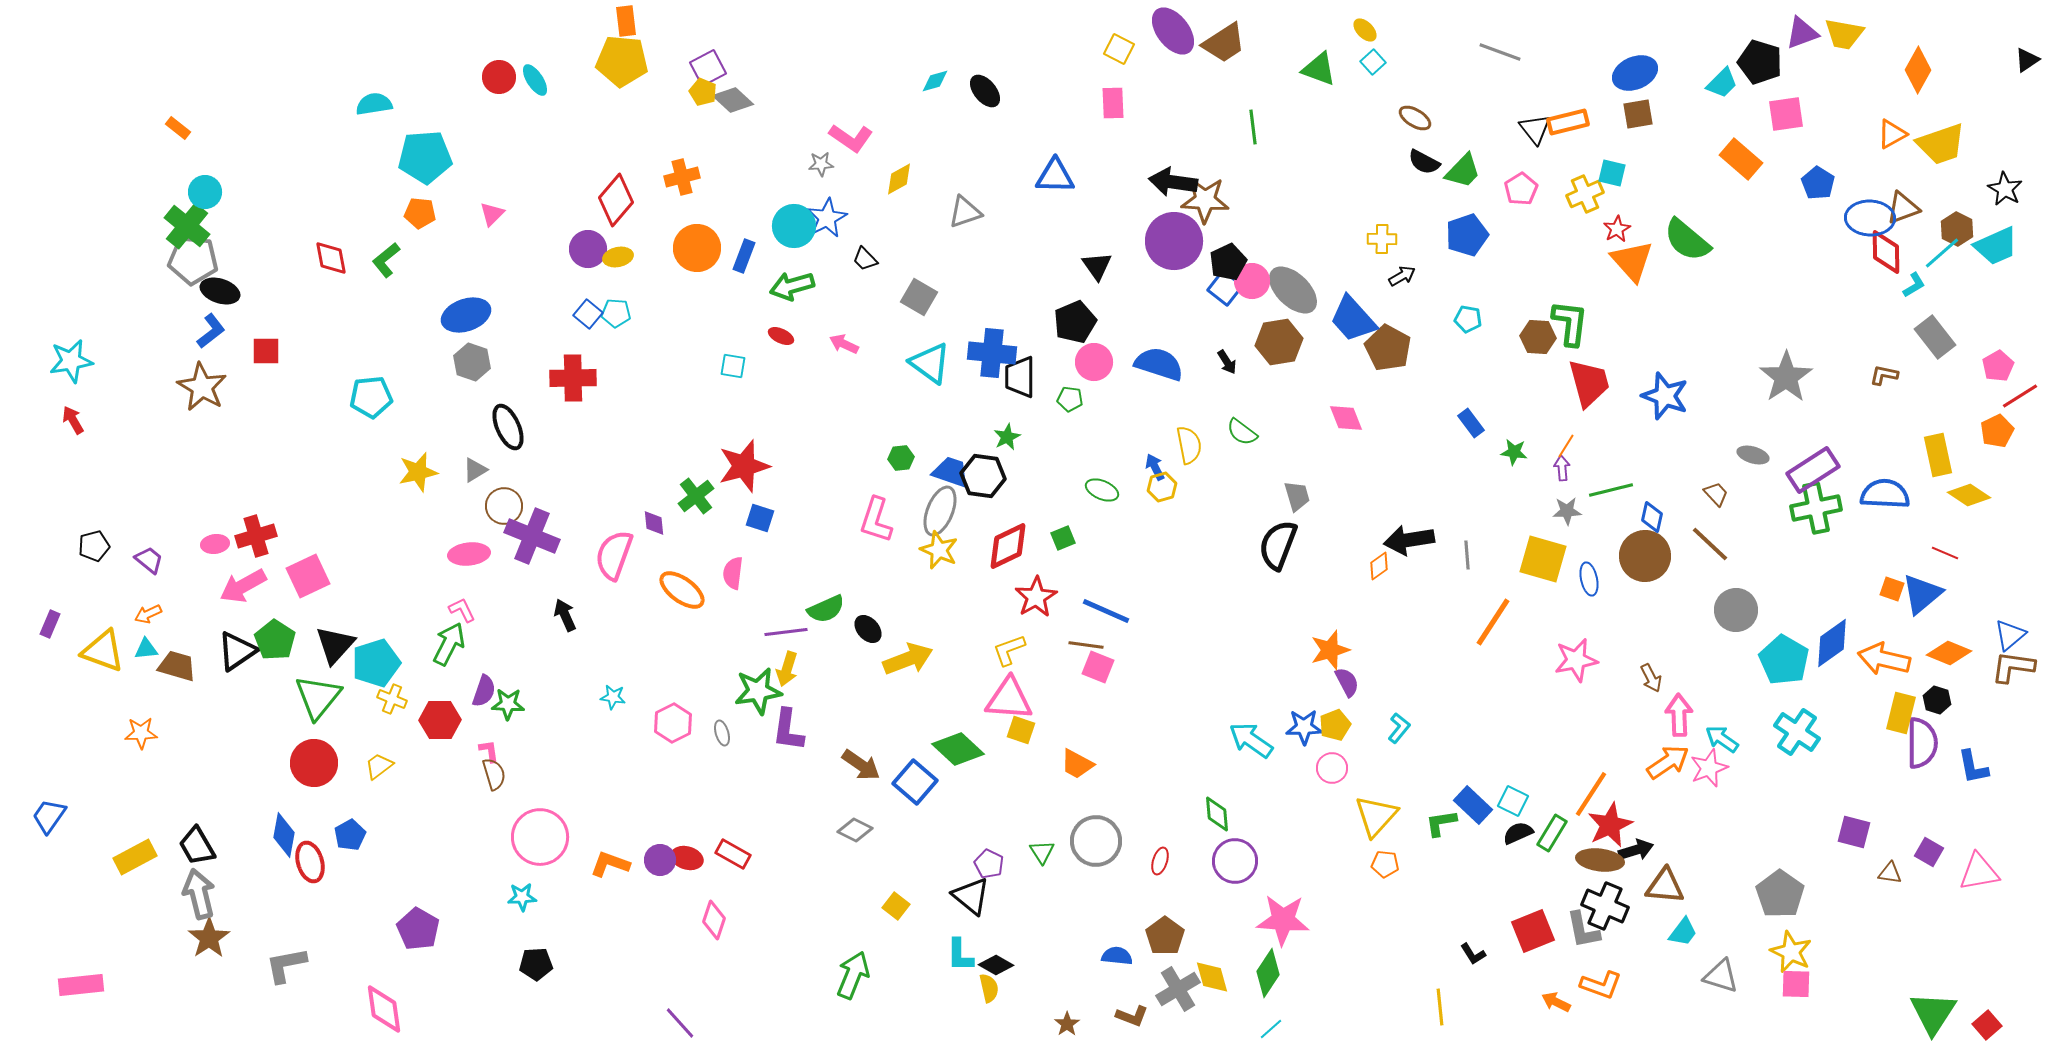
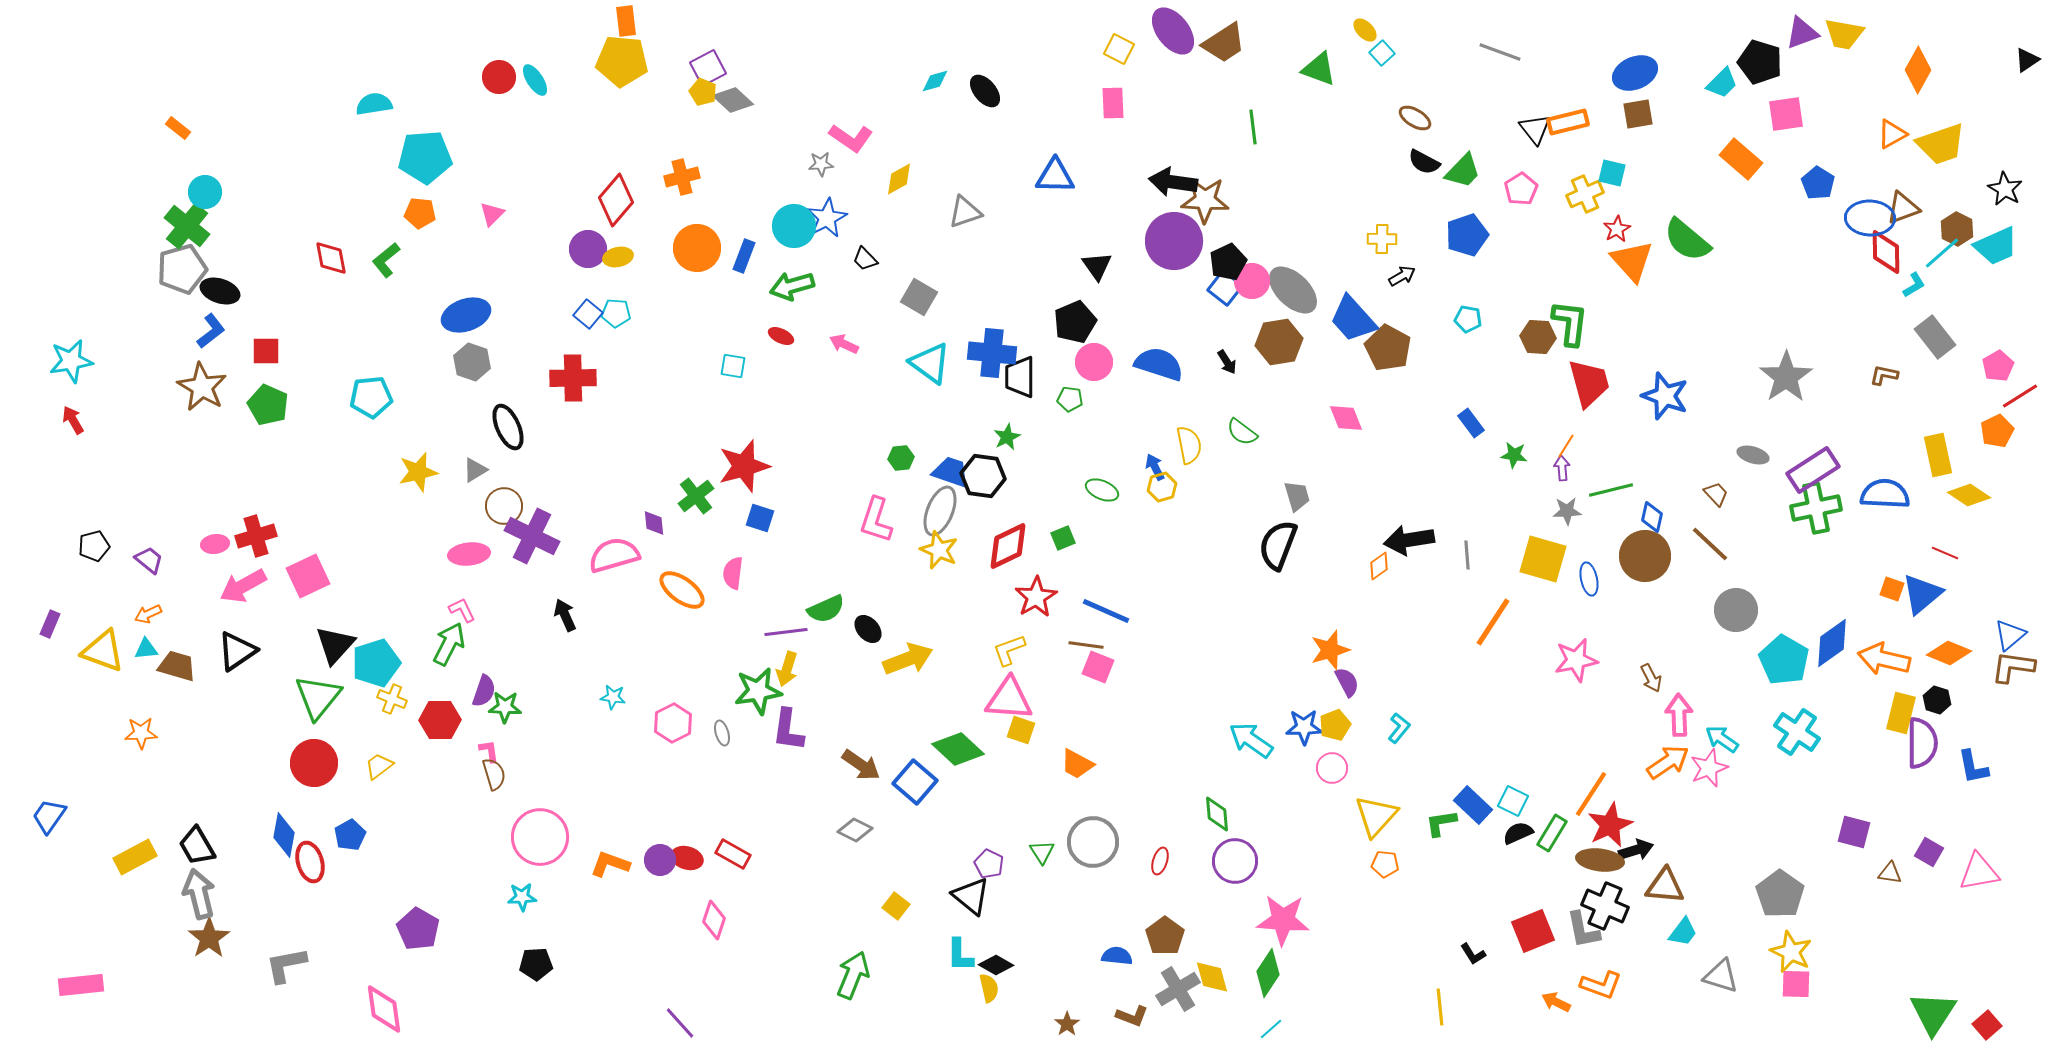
cyan square at (1373, 62): moved 9 px right, 9 px up
gray pentagon at (193, 260): moved 11 px left, 9 px down; rotated 21 degrees counterclockwise
green star at (1514, 452): moved 3 px down
purple cross at (532, 536): rotated 4 degrees clockwise
pink semicircle at (614, 555): rotated 54 degrees clockwise
green pentagon at (275, 640): moved 7 px left, 235 px up; rotated 9 degrees counterclockwise
green star at (508, 704): moved 3 px left, 3 px down
gray circle at (1096, 841): moved 3 px left, 1 px down
